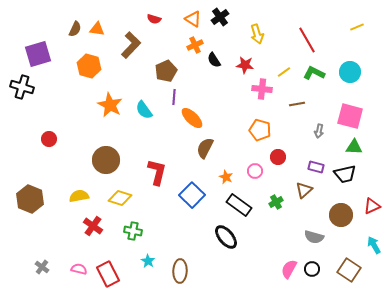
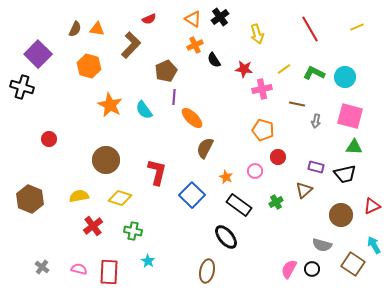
red semicircle at (154, 19): moved 5 px left; rotated 40 degrees counterclockwise
red line at (307, 40): moved 3 px right, 11 px up
purple square at (38, 54): rotated 28 degrees counterclockwise
red star at (245, 65): moved 1 px left, 4 px down
yellow line at (284, 72): moved 3 px up
cyan circle at (350, 72): moved 5 px left, 5 px down
pink cross at (262, 89): rotated 18 degrees counterclockwise
brown line at (297, 104): rotated 21 degrees clockwise
orange pentagon at (260, 130): moved 3 px right
gray arrow at (319, 131): moved 3 px left, 10 px up
red cross at (93, 226): rotated 18 degrees clockwise
gray semicircle at (314, 237): moved 8 px right, 8 px down
brown square at (349, 270): moved 4 px right, 6 px up
brown ellipse at (180, 271): moved 27 px right; rotated 10 degrees clockwise
red rectangle at (108, 274): moved 1 px right, 2 px up; rotated 30 degrees clockwise
